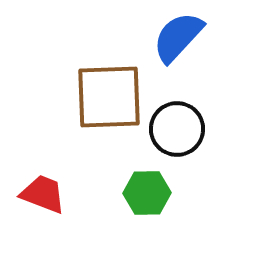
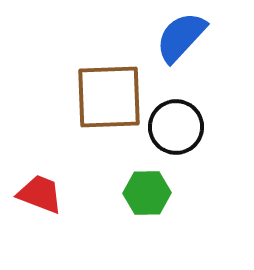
blue semicircle: moved 3 px right
black circle: moved 1 px left, 2 px up
red trapezoid: moved 3 px left
